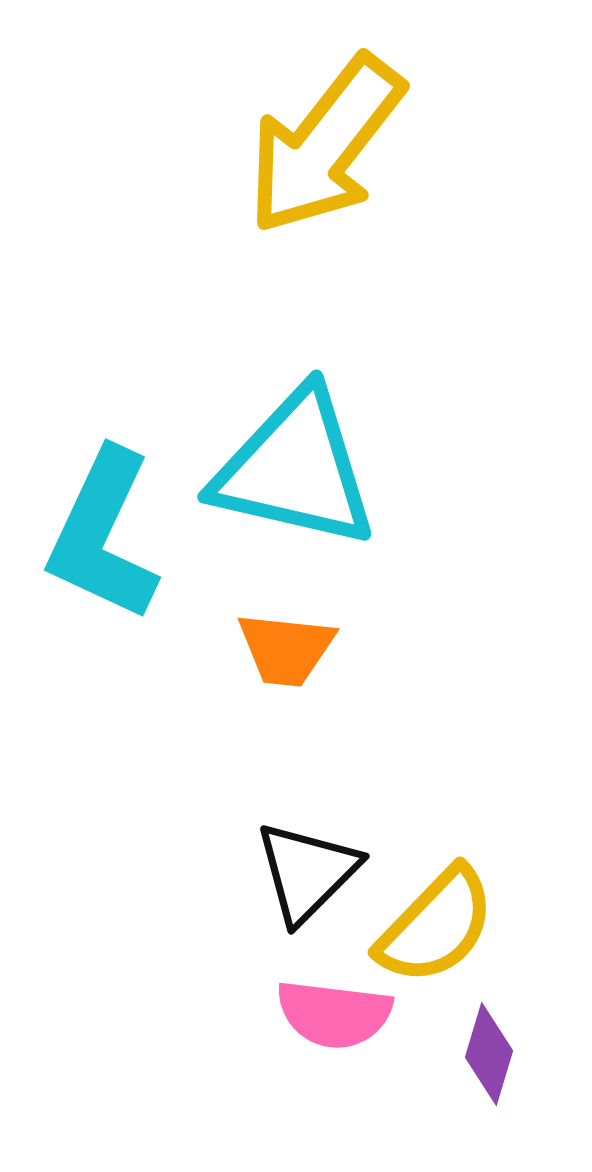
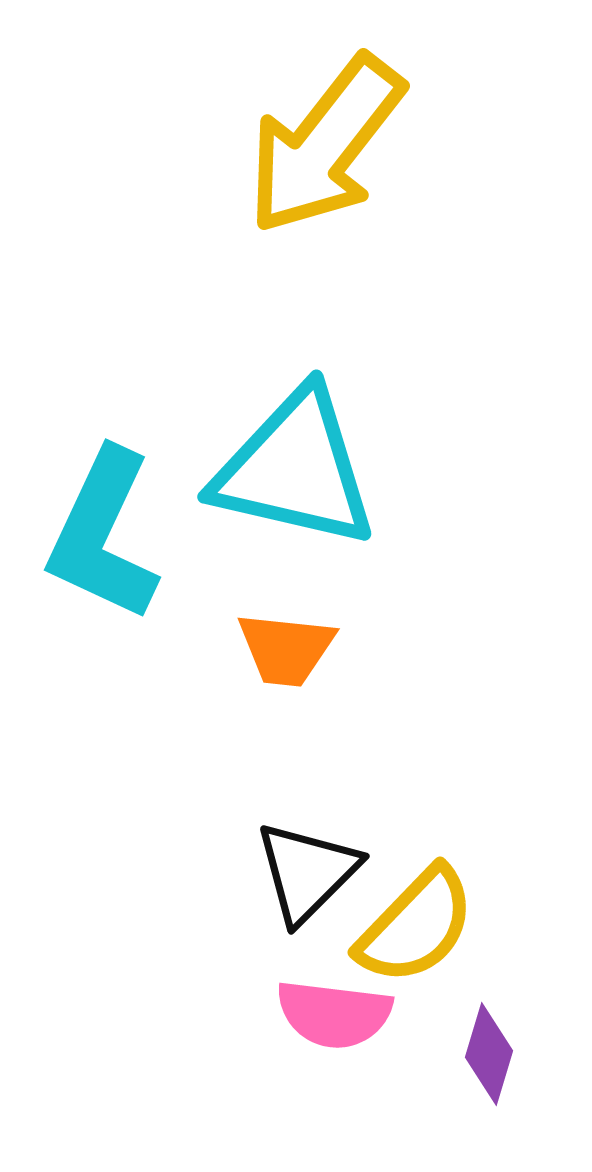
yellow semicircle: moved 20 px left
